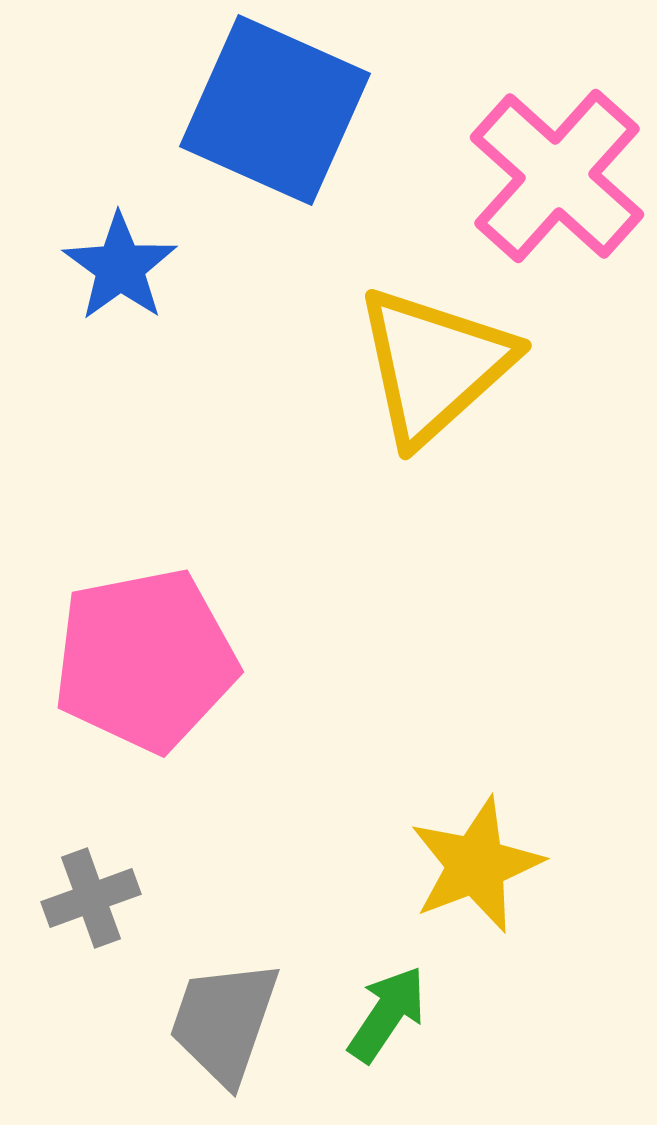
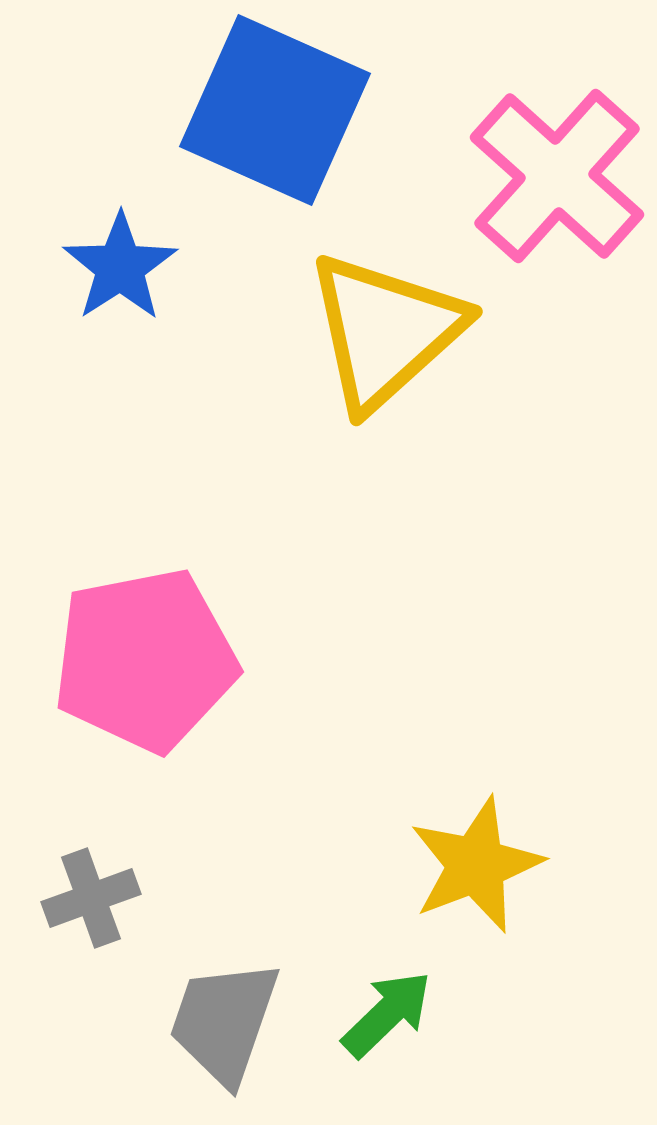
blue star: rotated 3 degrees clockwise
yellow triangle: moved 49 px left, 34 px up
green arrow: rotated 12 degrees clockwise
